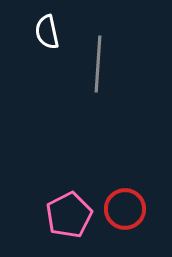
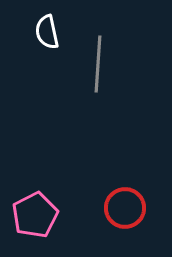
red circle: moved 1 px up
pink pentagon: moved 34 px left
